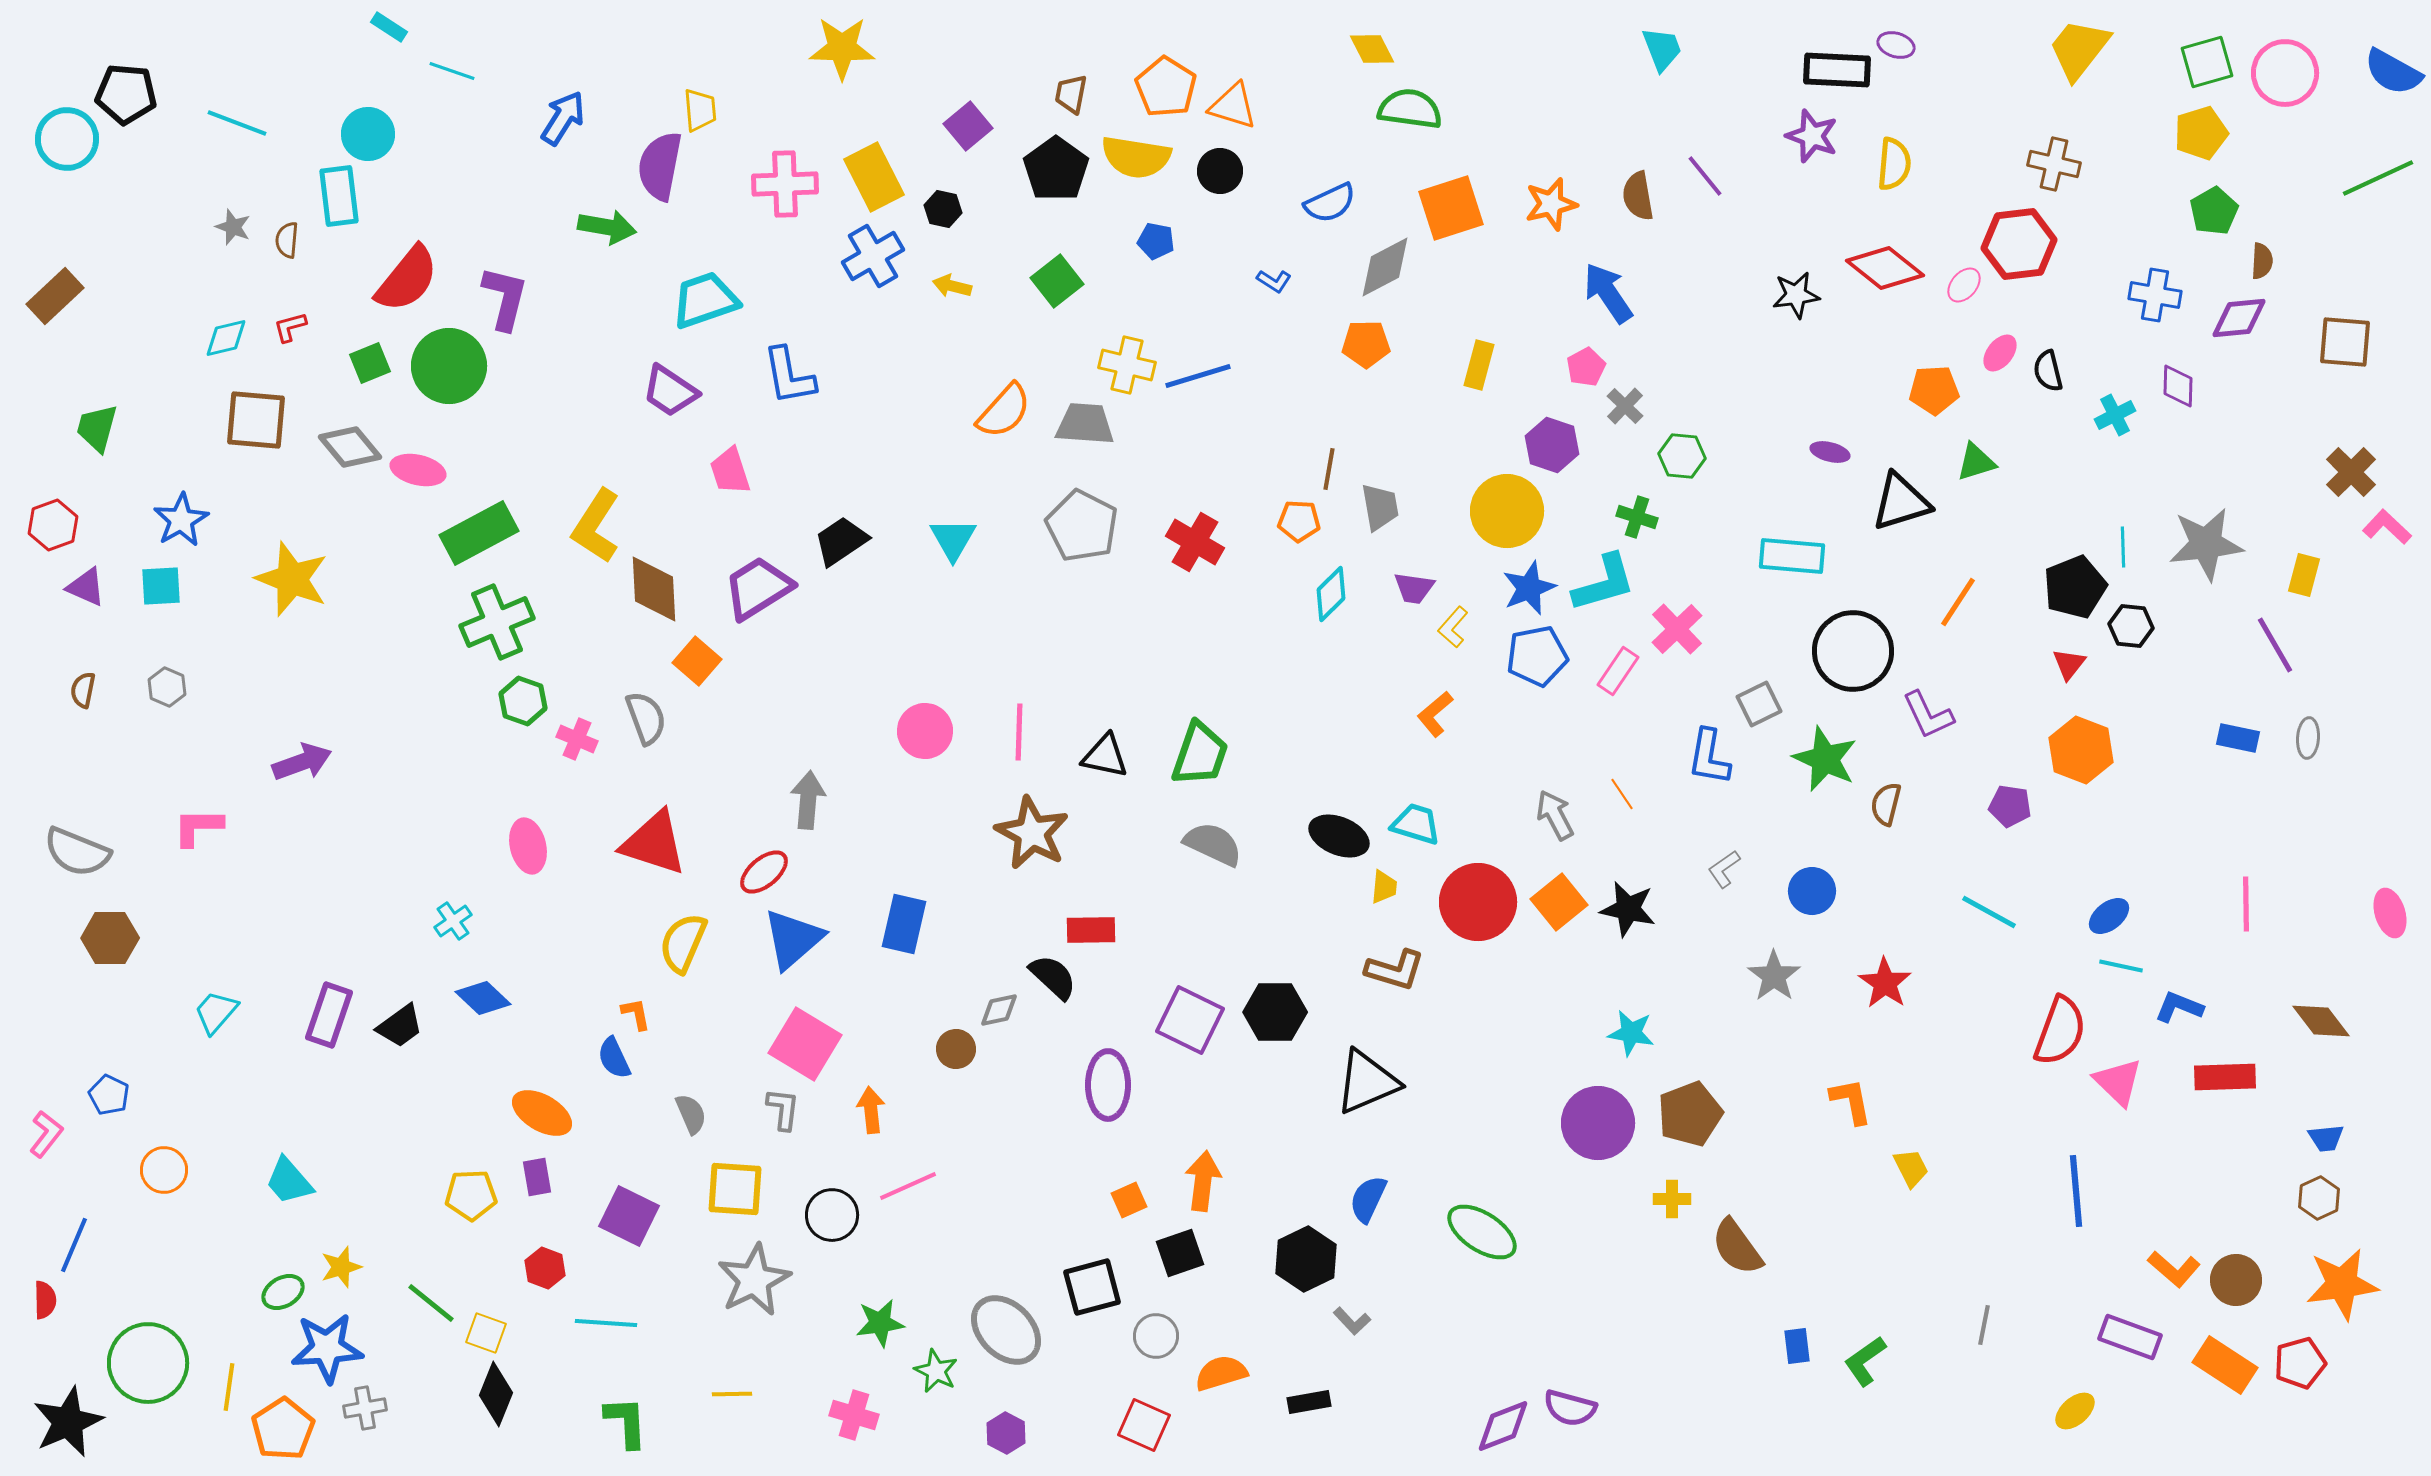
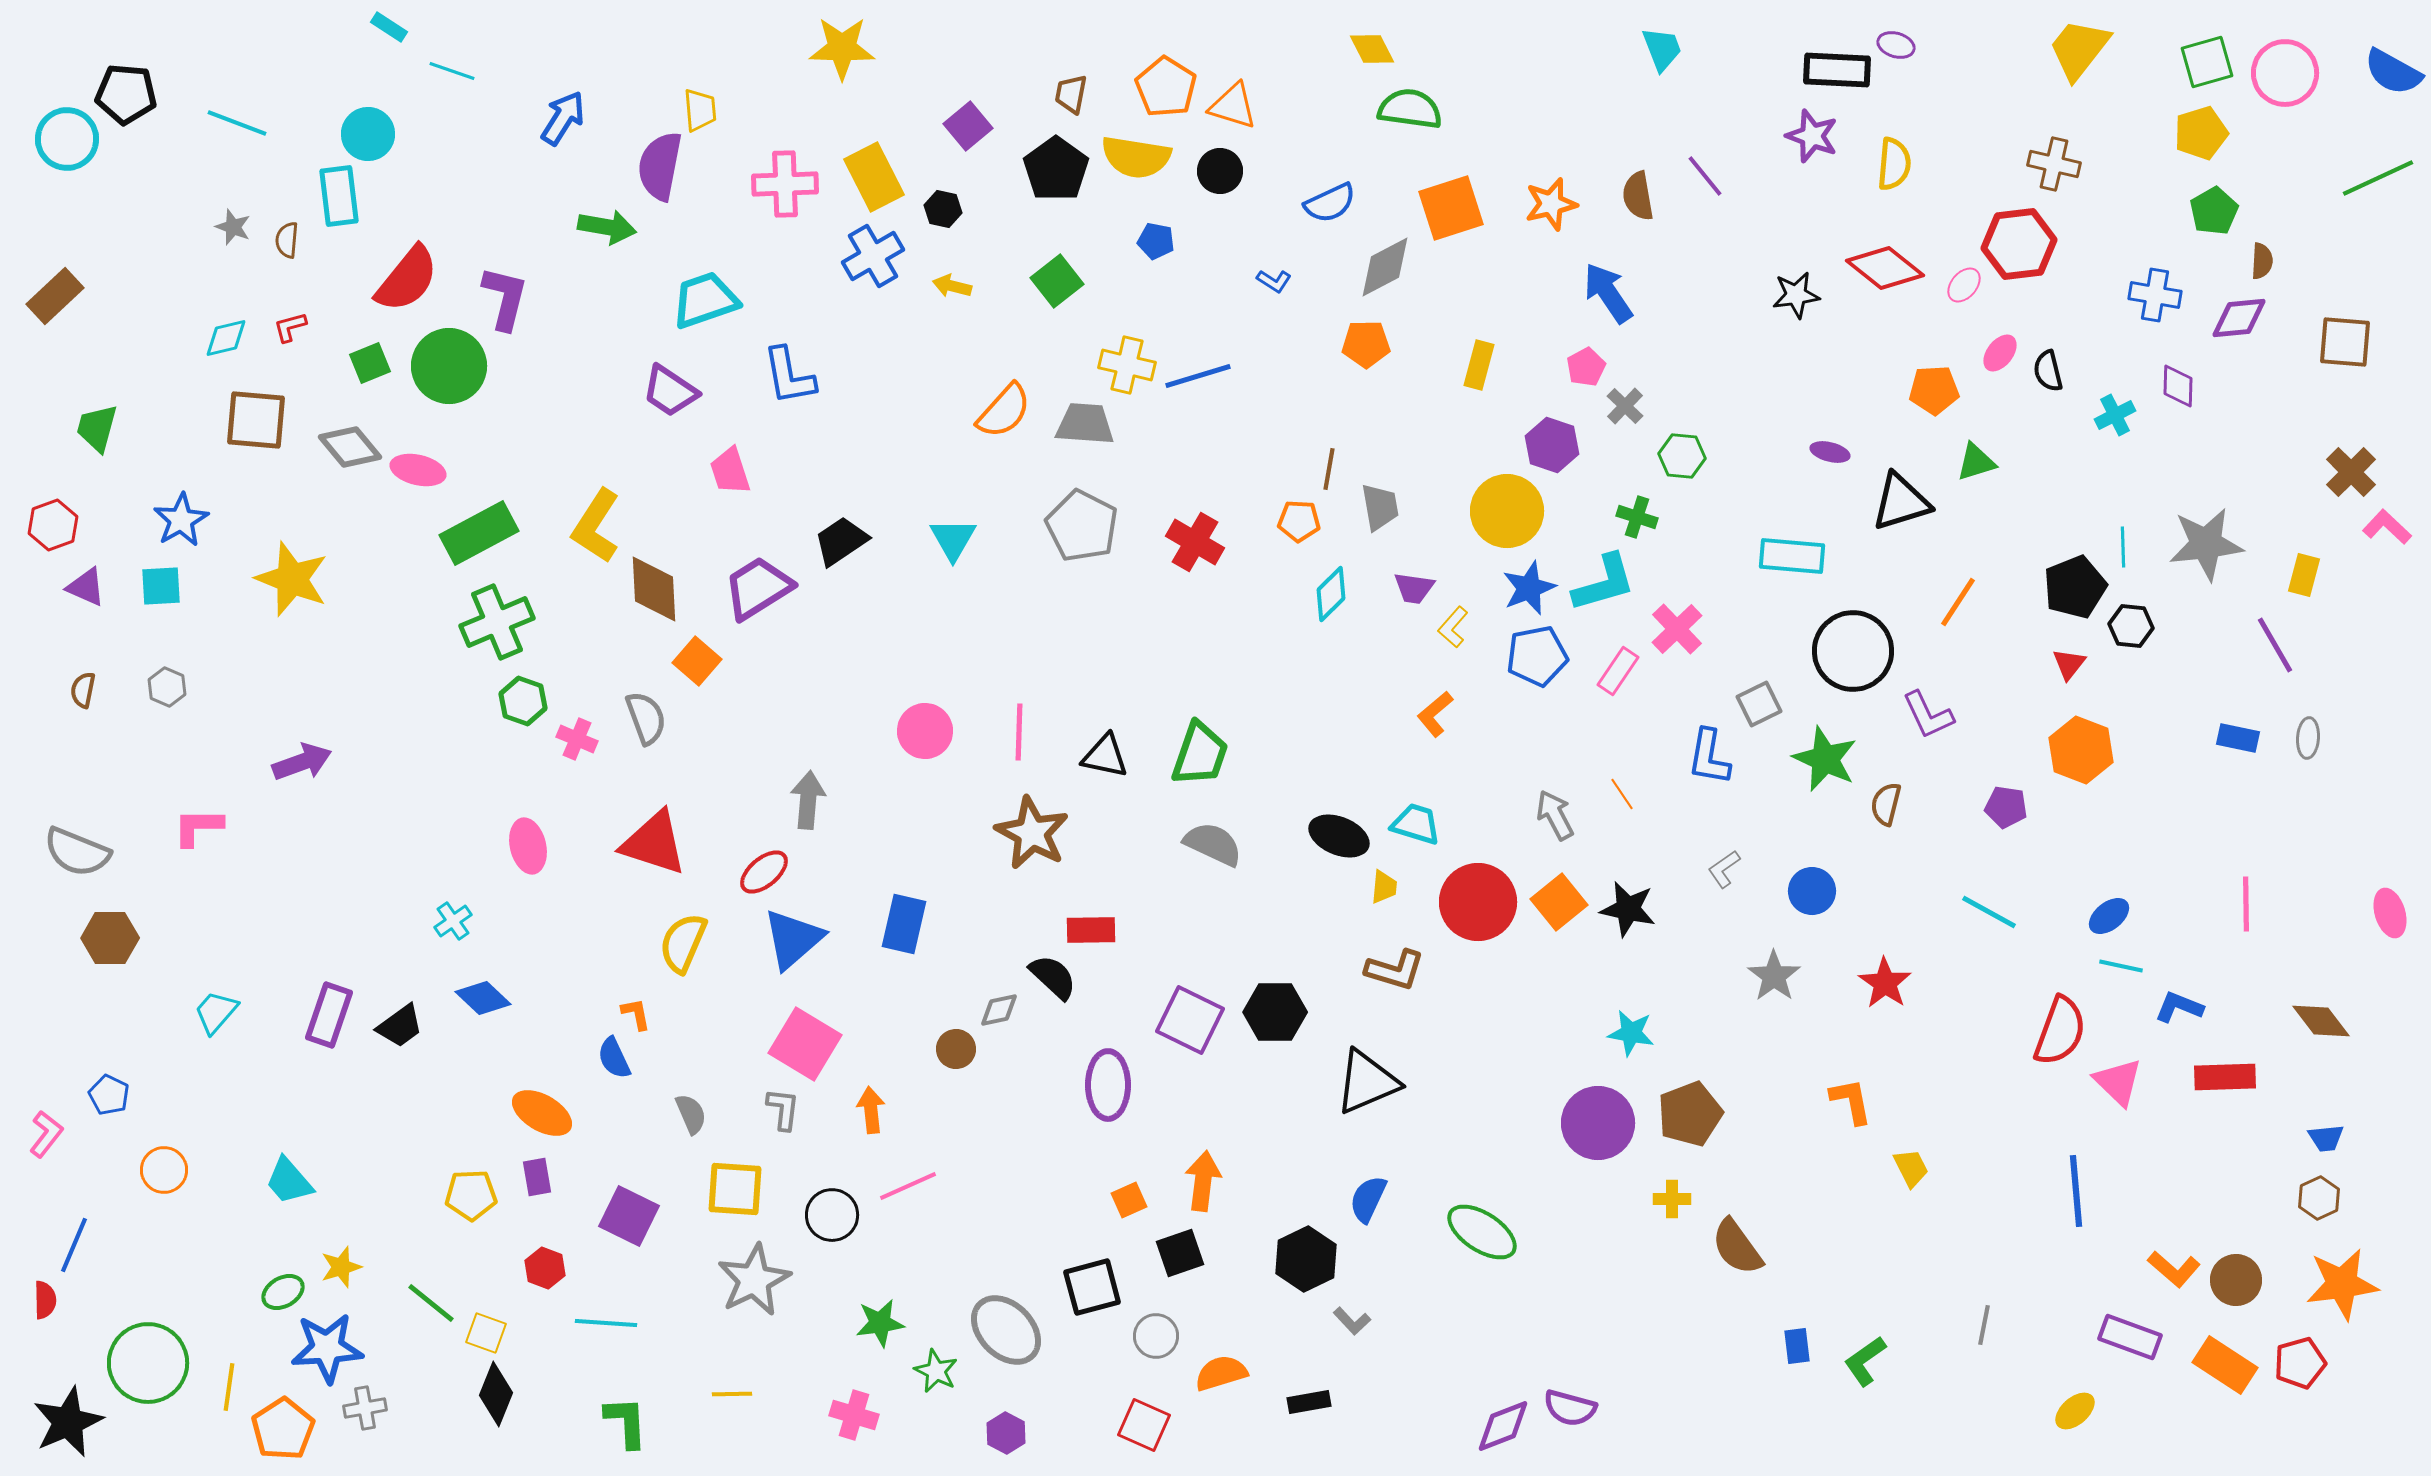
purple pentagon at (2010, 806): moved 4 px left, 1 px down
